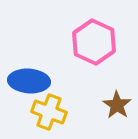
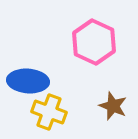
blue ellipse: moved 1 px left
brown star: moved 4 px left, 1 px down; rotated 12 degrees counterclockwise
